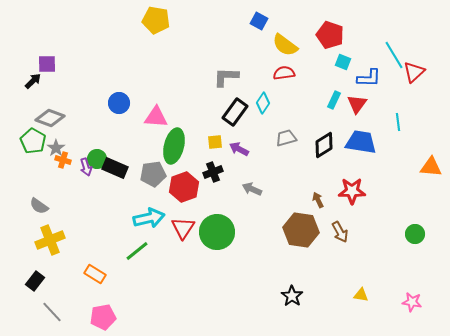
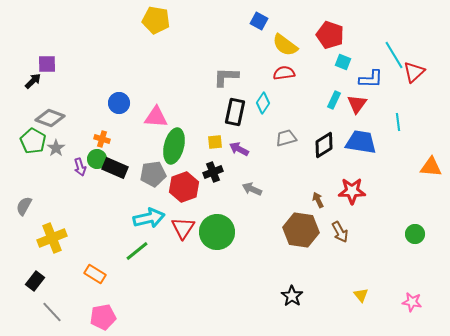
blue L-shape at (369, 78): moved 2 px right, 1 px down
black rectangle at (235, 112): rotated 24 degrees counterclockwise
orange cross at (63, 160): moved 39 px right, 21 px up
purple arrow at (86, 167): moved 6 px left
gray semicircle at (39, 206): moved 15 px left; rotated 84 degrees clockwise
yellow cross at (50, 240): moved 2 px right, 2 px up
yellow triangle at (361, 295): rotated 42 degrees clockwise
